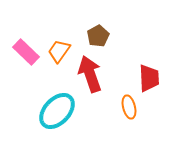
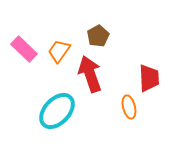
pink rectangle: moved 2 px left, 3 px up
